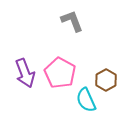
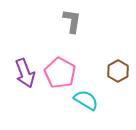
gray L-shape: rotated 30 degrees clockwise
brown hexagon: moved 12 px right, 9 px up
cyan semicircle: rotated 145 degrees clockwise
